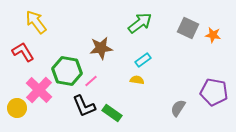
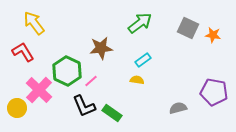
yellow arrow: moved 2 px left, 1 px down
green hexagon: rotated 16 degrees clockwise
gray semicircle: rotated 42 degrees clockwise
